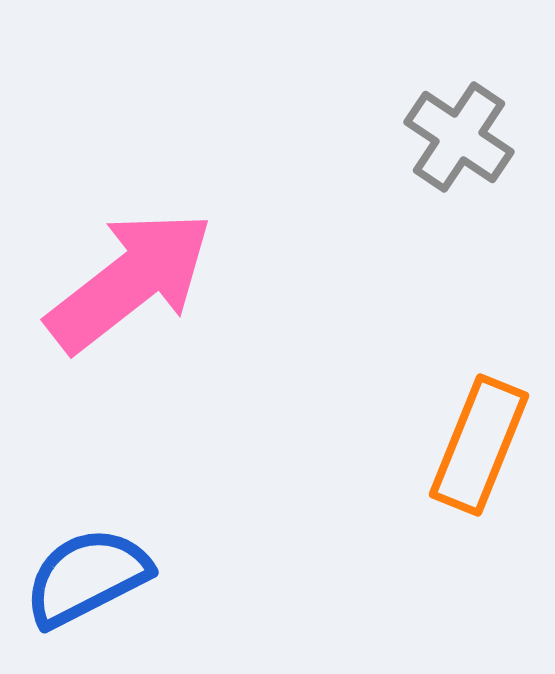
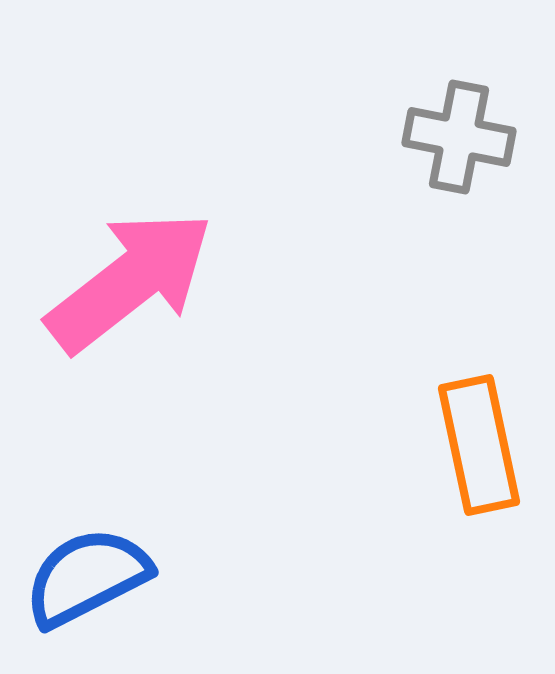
gray cross: rotated 23 degrees counterclockwise
orange rectangle: rotated 34 degrees counterclockwise
